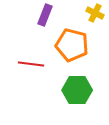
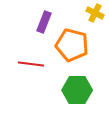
purple rectangle: moved 1 px left, 7 px down
